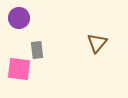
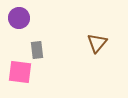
pink square: moved 1 px right, 3 px down
